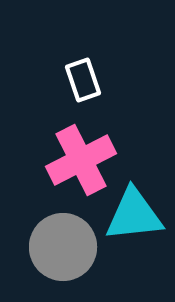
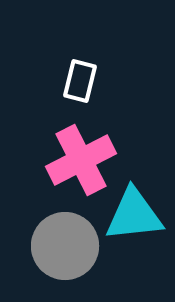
white rectangle: moved 3 px left, 1 px down; rotated 33 degrees clockwise
gray circle: moved 2 px right, 1 px up
